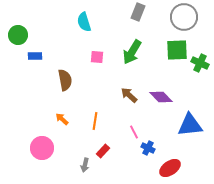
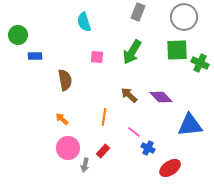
orange line: moved 9 px right, 4 px up
pink line: rotated 24 degrees counterclockwise
pink circle: moved 26 px right
